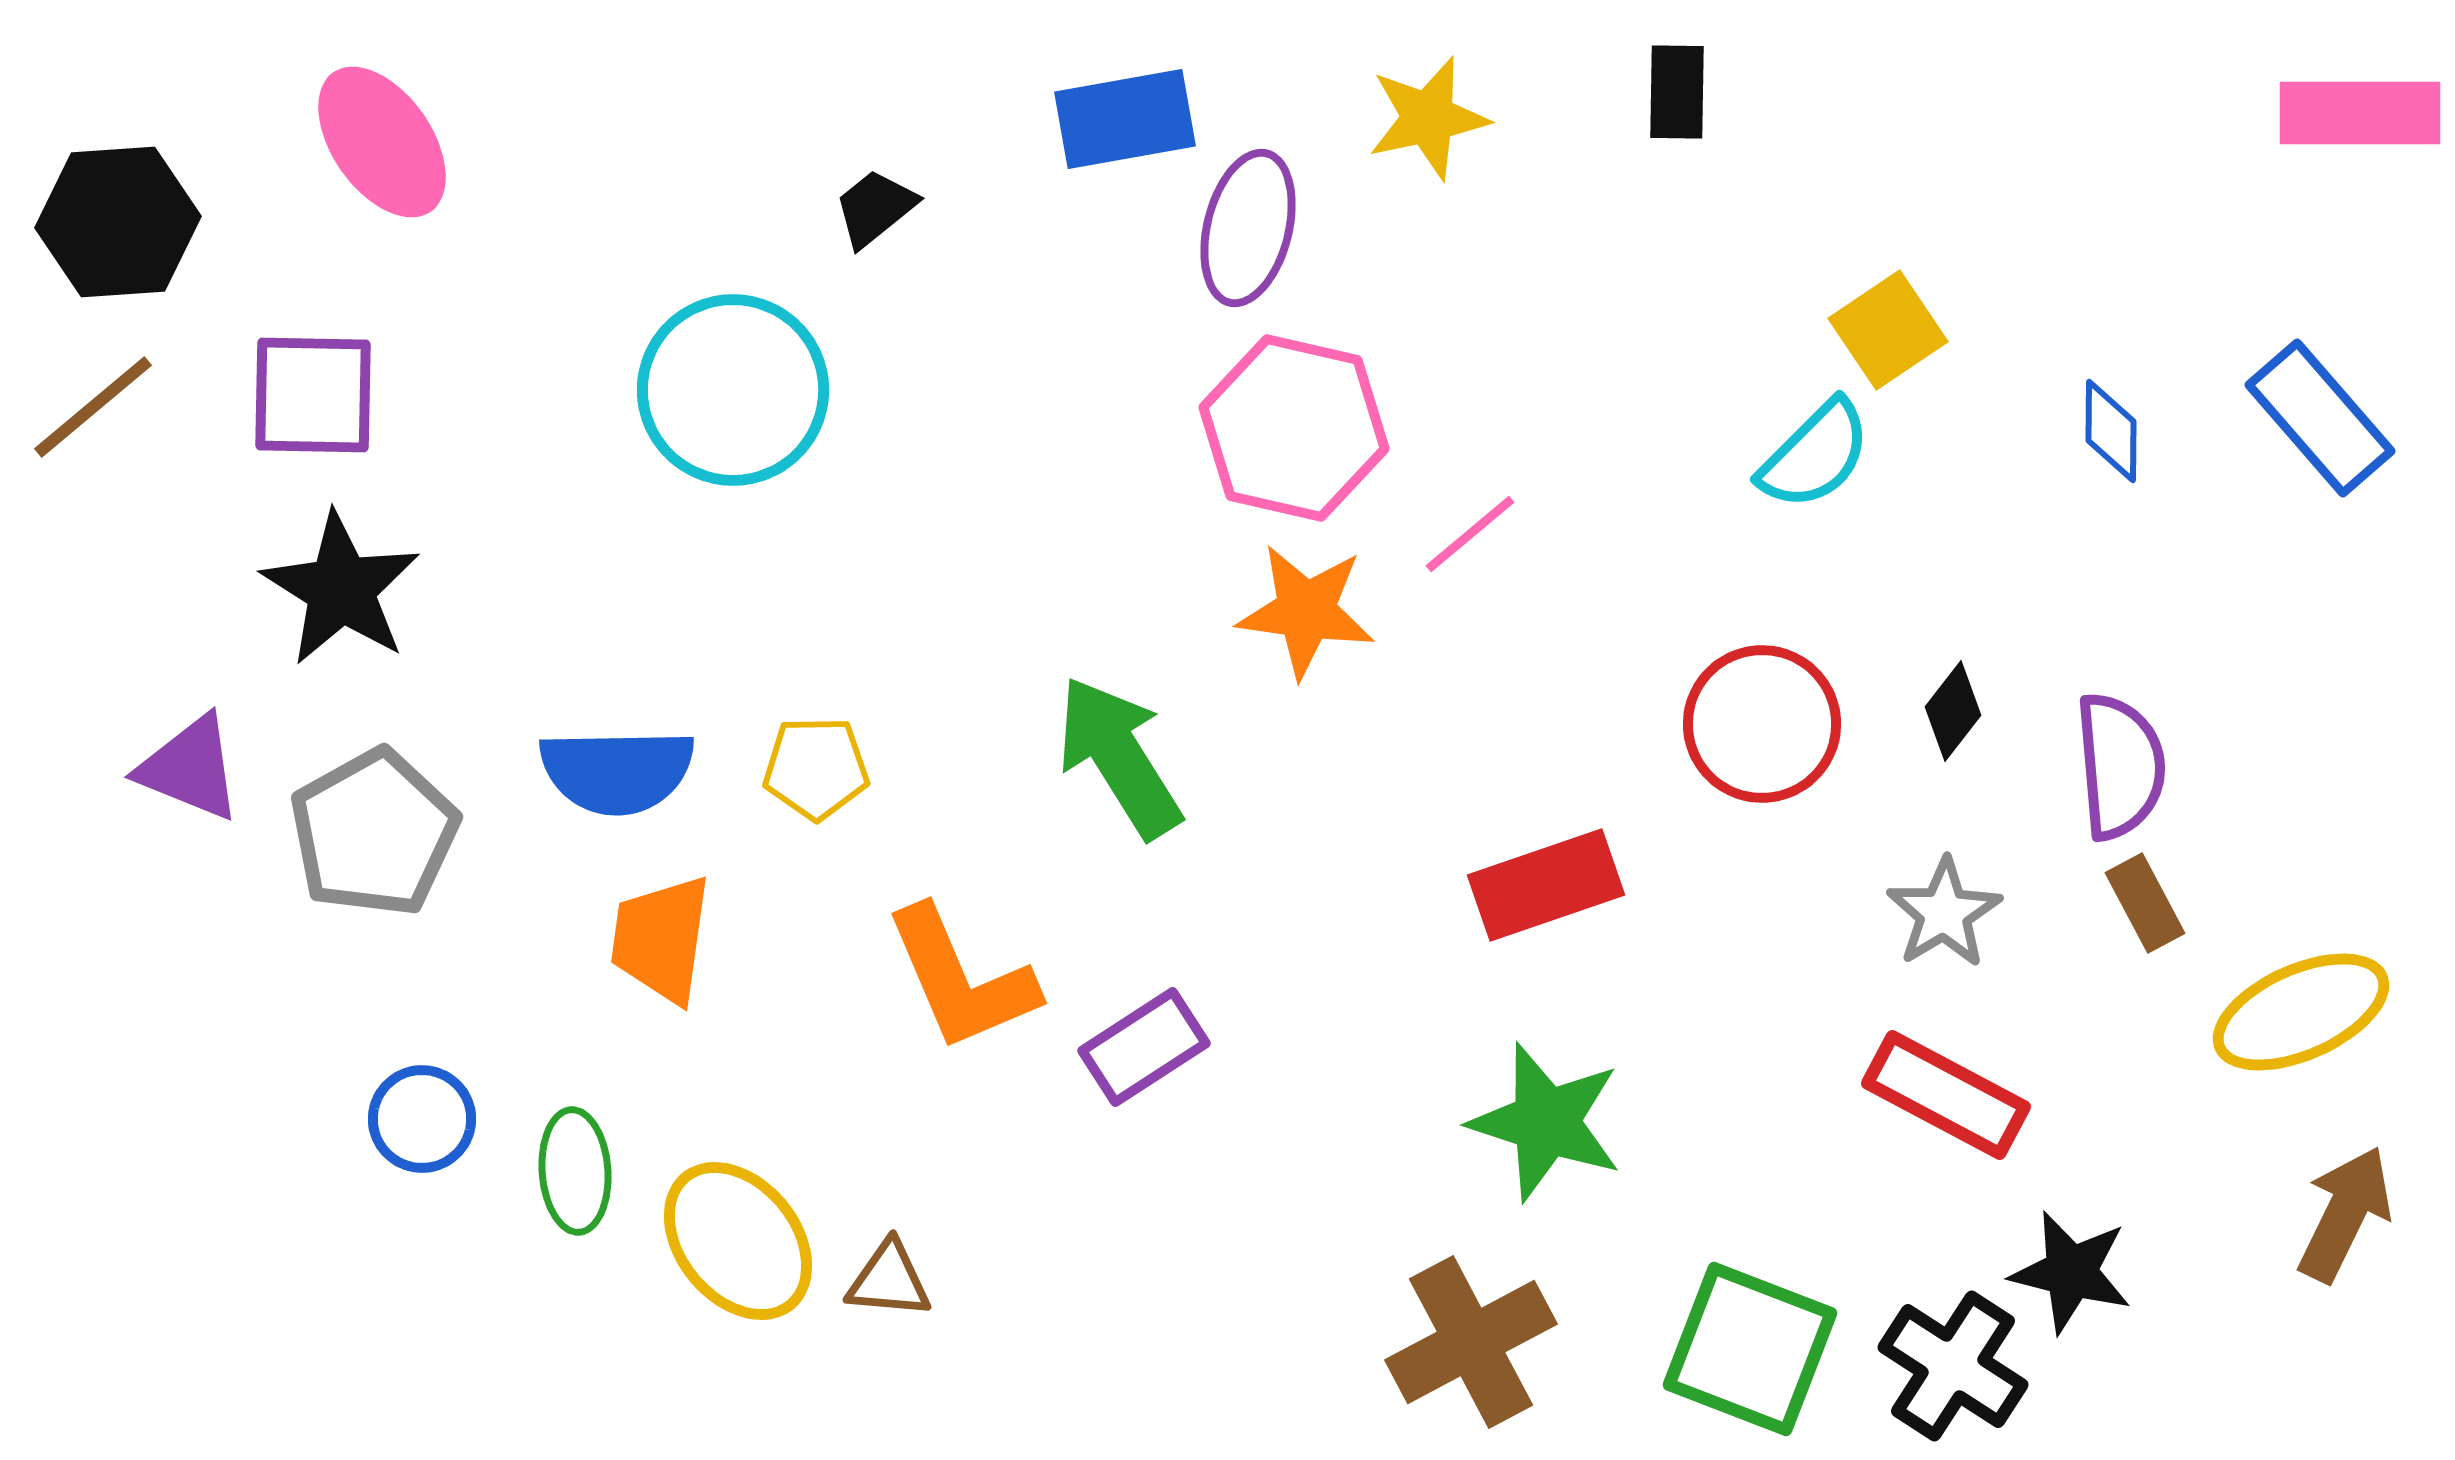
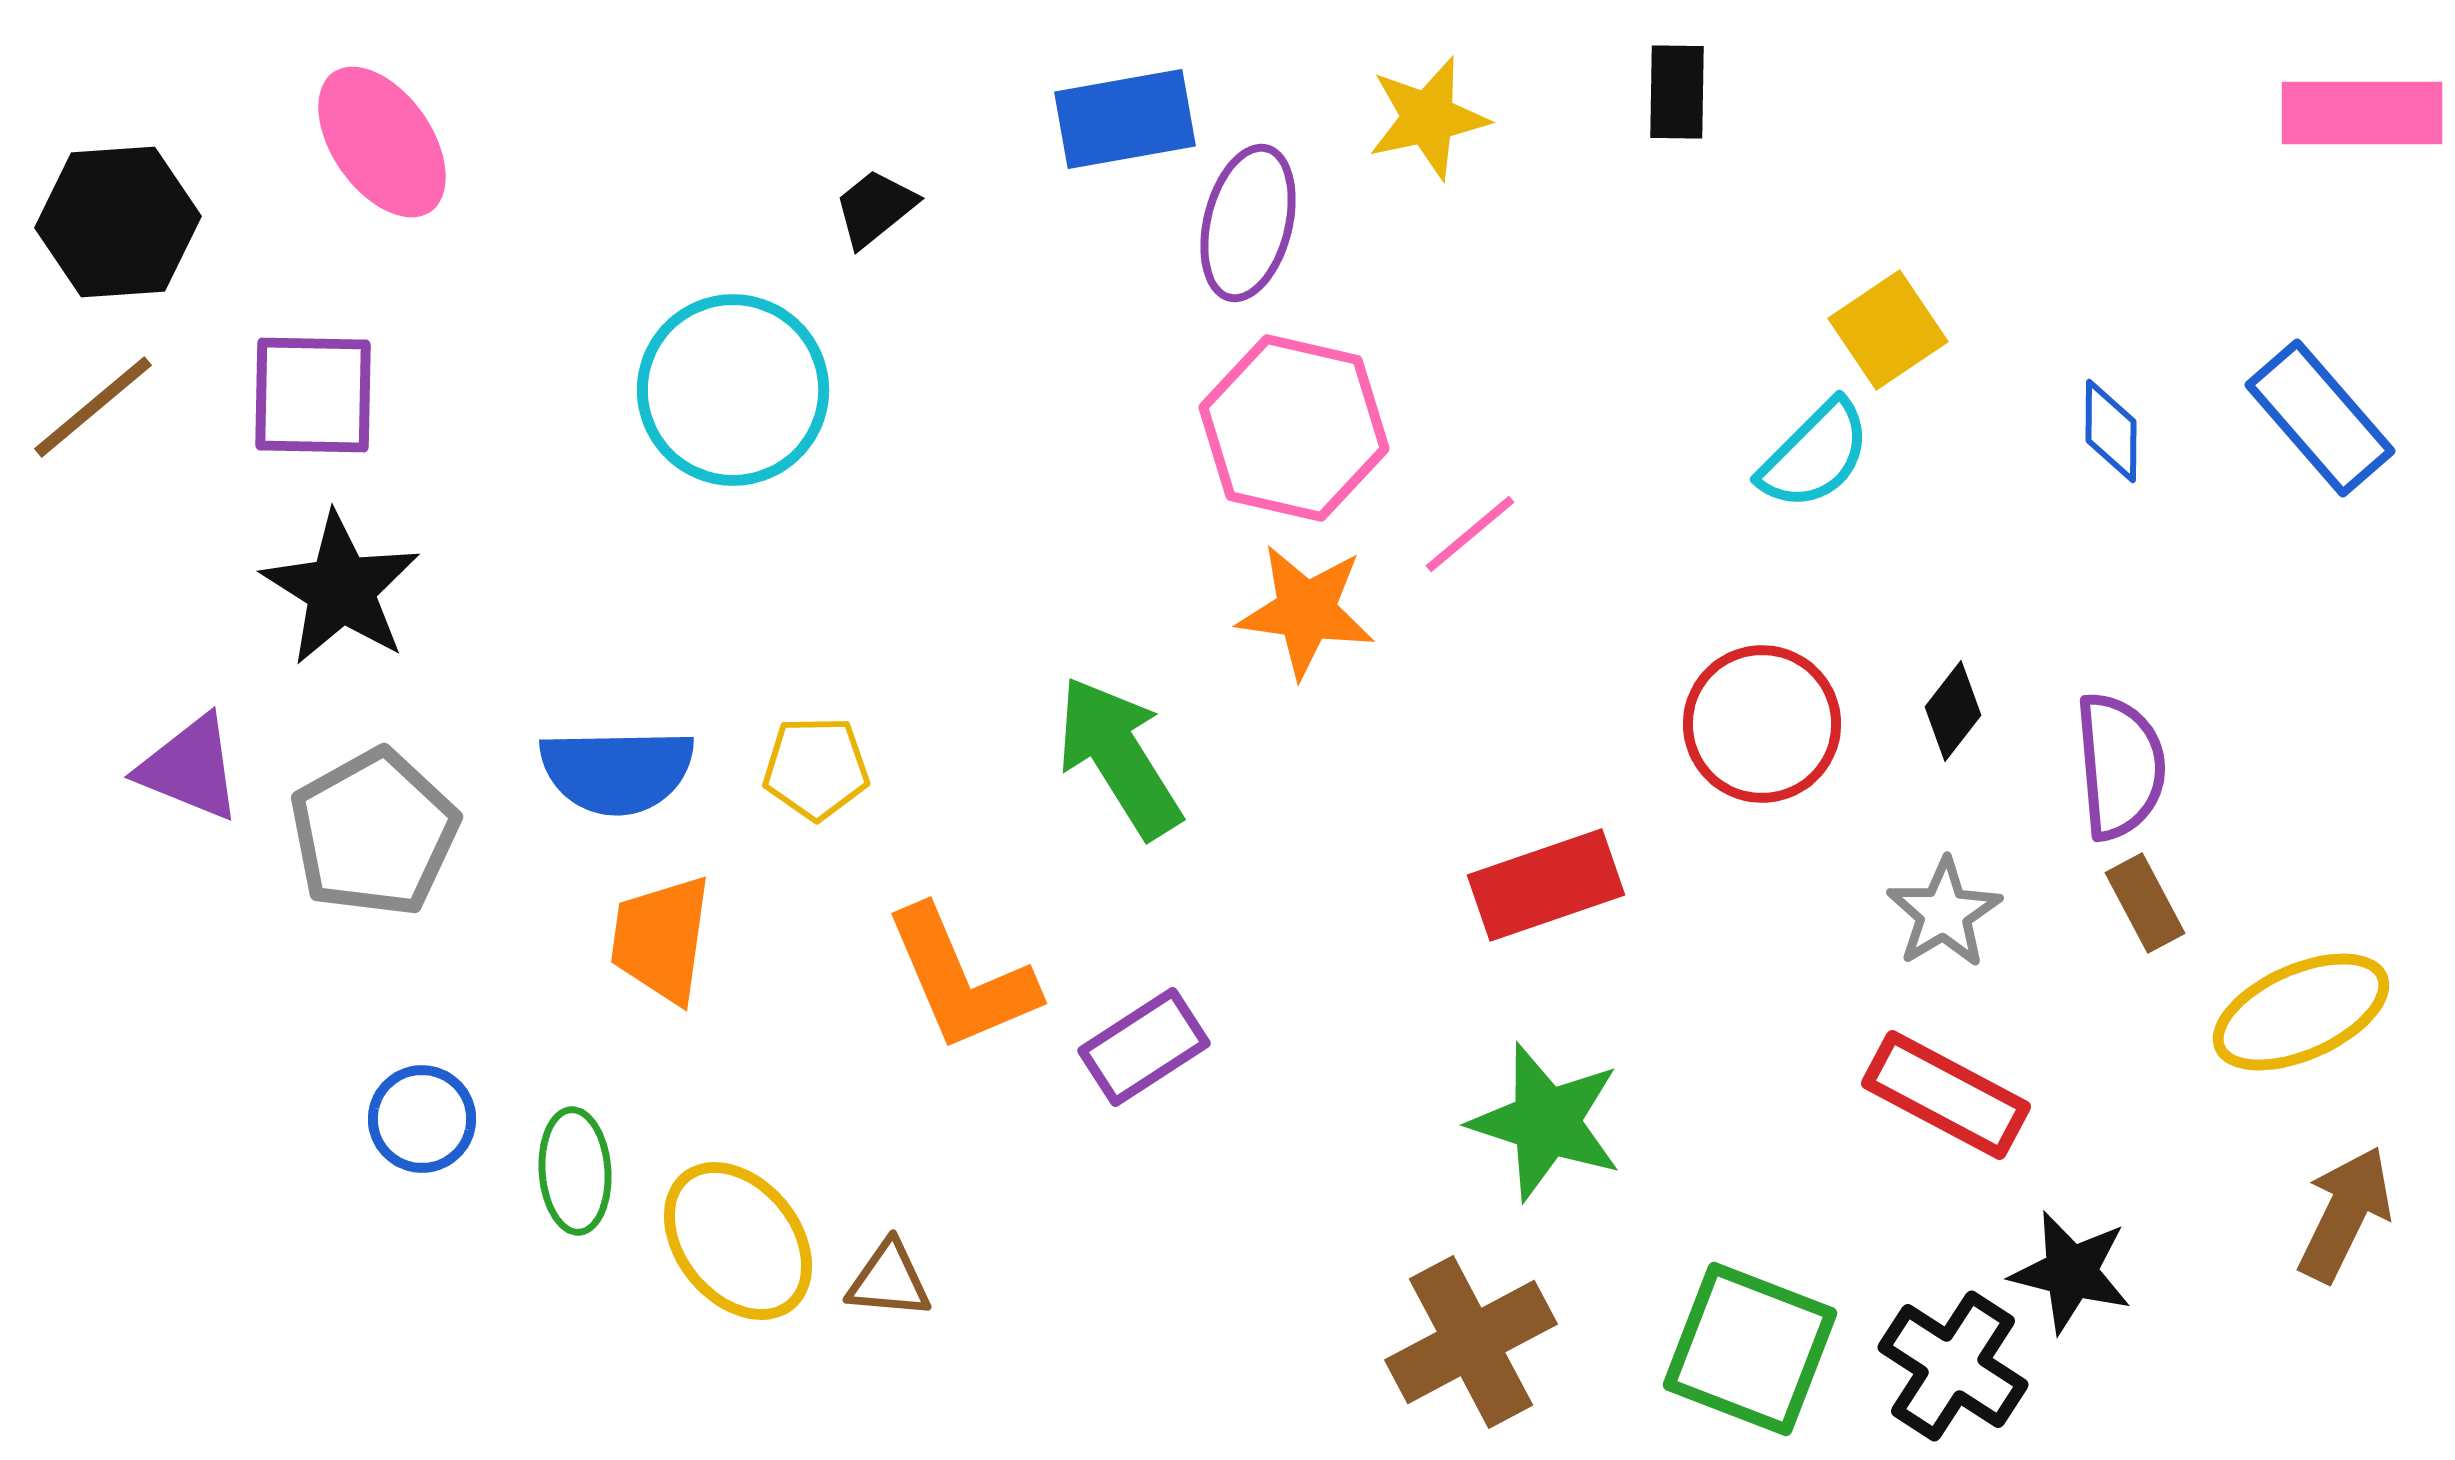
pink rectangle at (2360, 113): moved 2 px right
purple ellipse at (1248, 228): moved 5 px up
